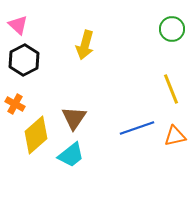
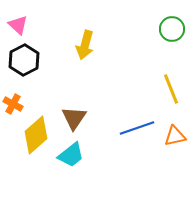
orange cross: moved 2 px left
